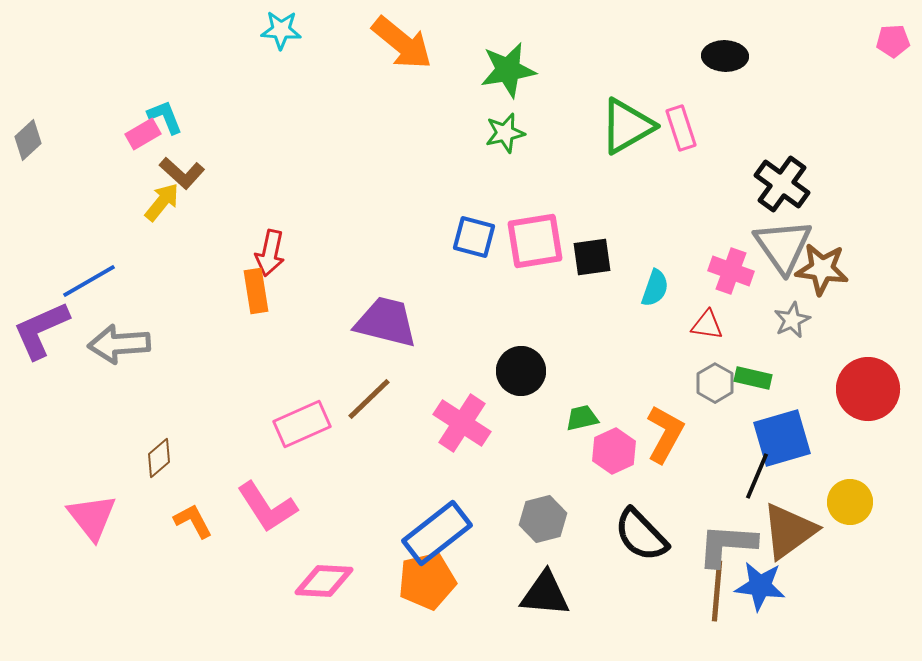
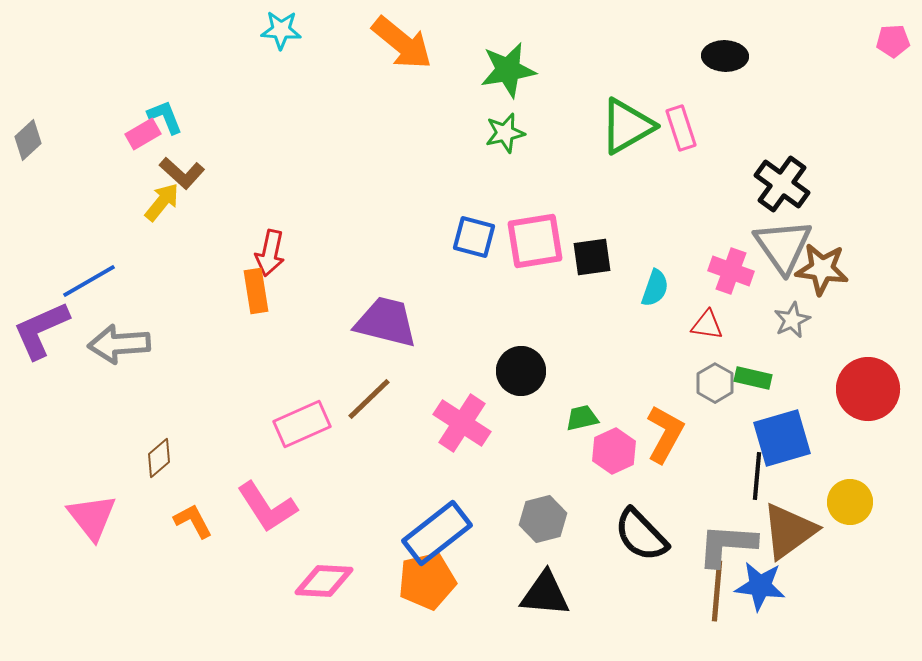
black line at (757, 476): rotated 18 degrees counterclockwise
